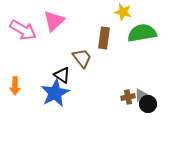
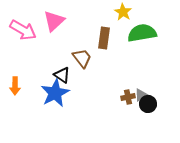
yellow star: rotated 18 degrees clockwise
